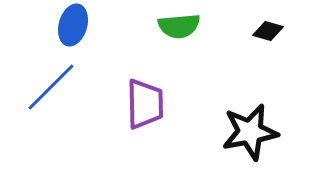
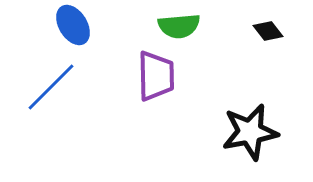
blue ellipse: rotated 48 degrees counterclockwise
black diamond: rotated 36 degrees clockwise
purple trapezoid: moved 11 px right, 28 px up
